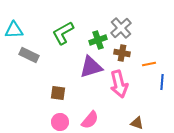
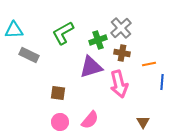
brown triangle: moved 6 px right, 1 px up; rotated 40 degrees clockwise
